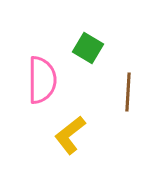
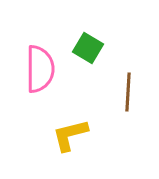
pink semicircle: moved 2 px left, 11 px up
yellow L-shape: rotated 24 degrees clockwise
